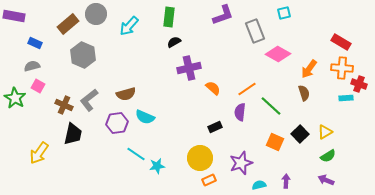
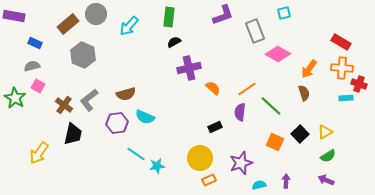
brown cross at (64, 105): rotated 12 degrees clockwise
